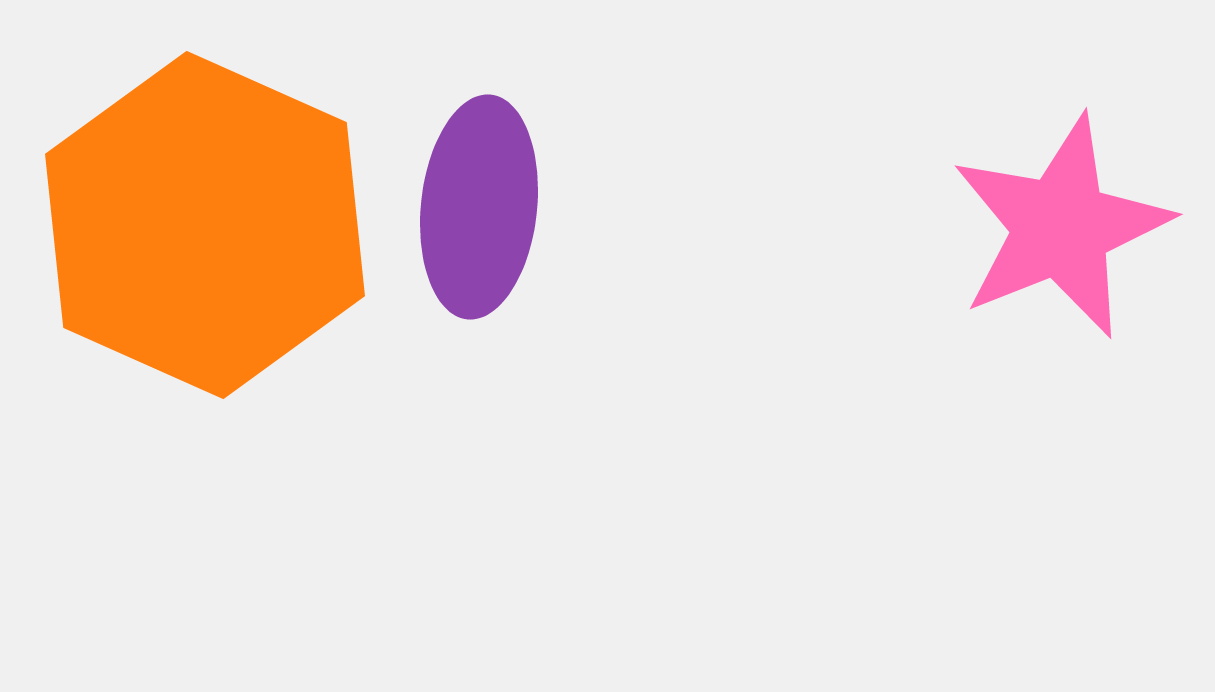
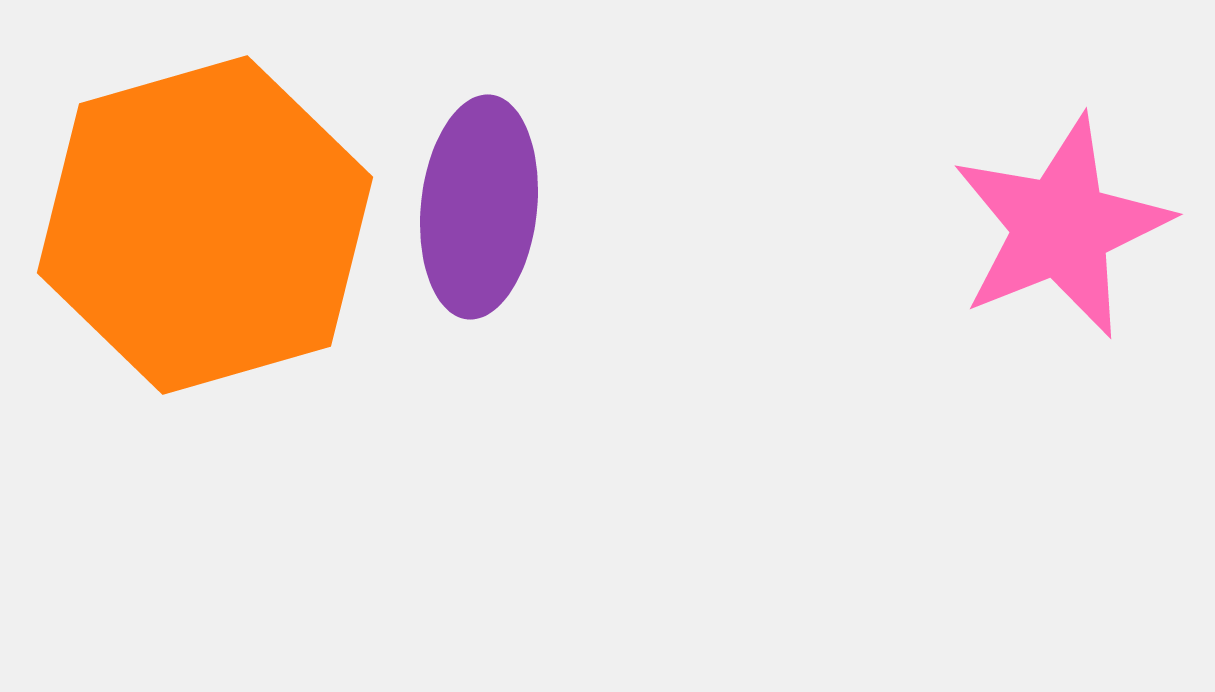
orange hexagon: rotated 20 degrees clockwise
